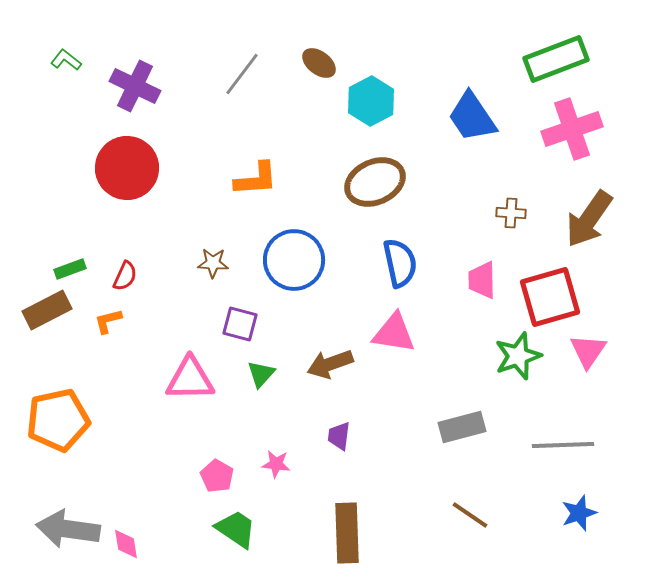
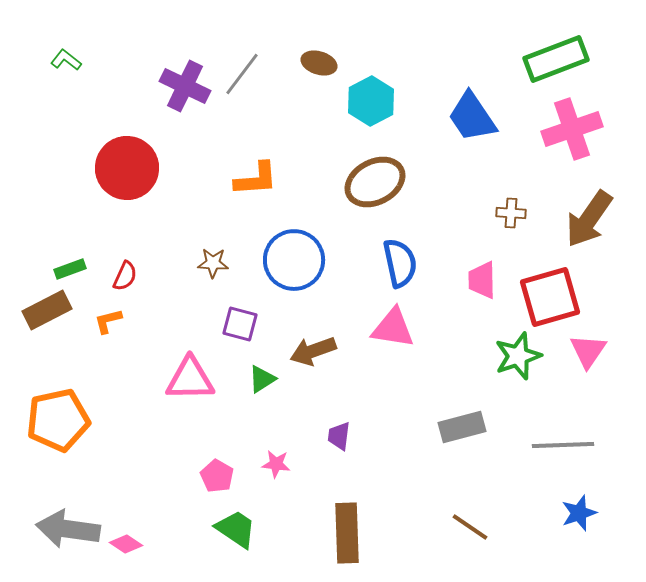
brown ellipse at (319, 63): rotated 20 degrees counterclockwise
purple cross at (135, 86): moved 50 px right
brown ellipse at (375, 182): rotated 4 degrees counterclockwise
pink triangle at (394, 333): moved 1 px left, 5 px up
brown arrow at (330, 364): moved 17 px left, 13 px up
green triangle at (261, 374): moved 1 px right, 5 px down; rotated 16 degrees clockwise
brown line at (470, 515): moved 12 px down
pink diamond at (126, 544): rotated 48 degrees counterclockwise
